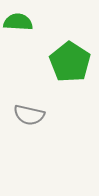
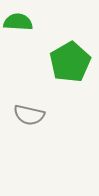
green pentagon: rotated 9 degrees clockwise
